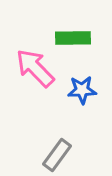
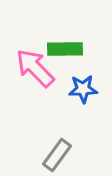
green rectangle: moved 8 px left, 11 px down
blue star: moved 1 px right, 1 px up
